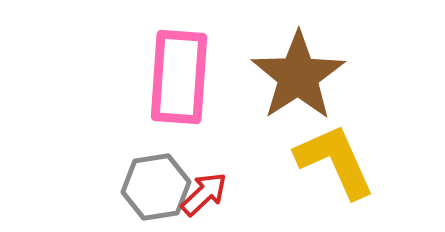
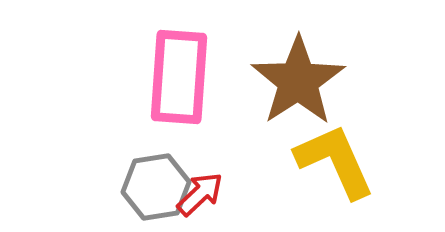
brown star: moved 5 px down
red arrow: moved 4 px left
